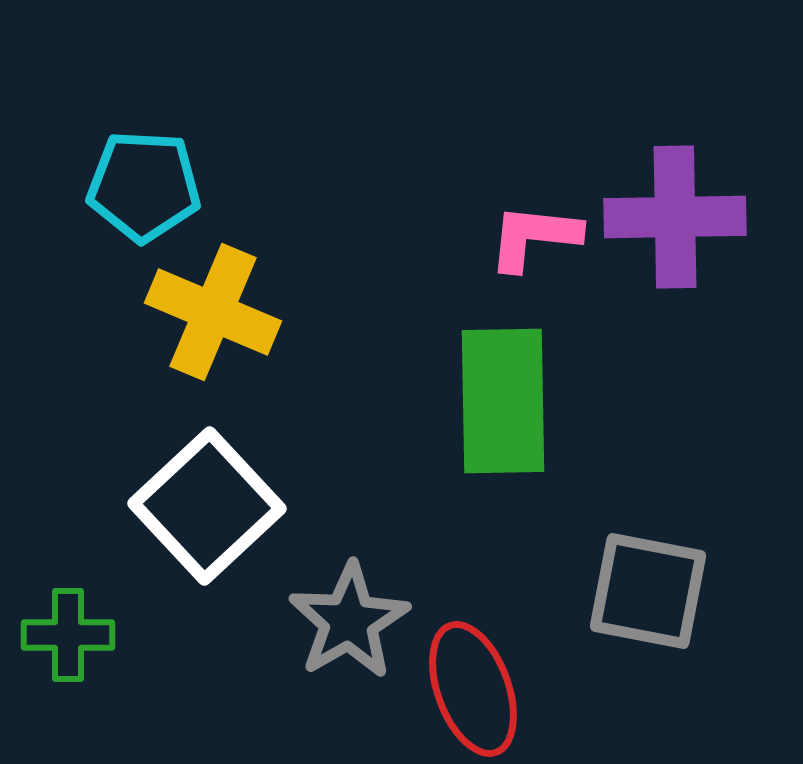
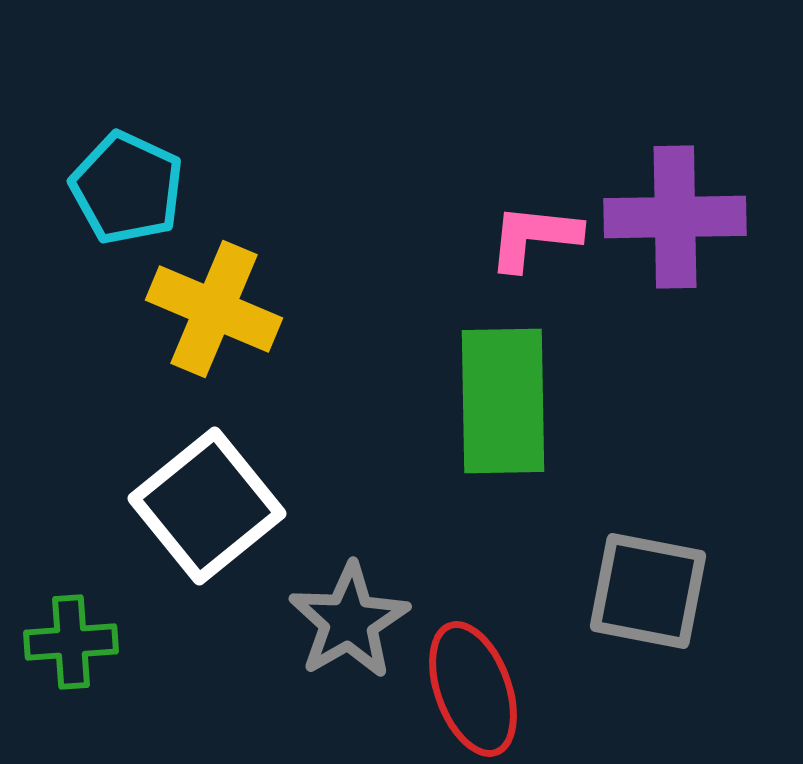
cyan pentagon: moved 17 px left, 2 px down; rotated 22 degrees clockwise
yellow cross: moved 1 px right, 3 px up
white square: rotated 4 degrees clockwise
green cross: moved 3 px right, 7 px down; rotated 4 degrees counterclockwise
